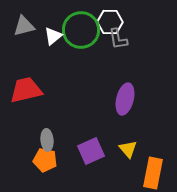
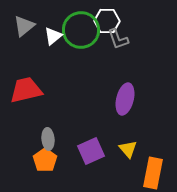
white hexagon: moved 3 px left, 1 px up
gray triangle: rotated 25 degrees counterclockwise
gray L-shape: rotated 10 degrees counterclockwise
gray ellipse: moved 1 px right, 1 px up
orange pentagon: rotated 25 degrees clockwise
